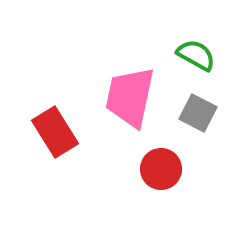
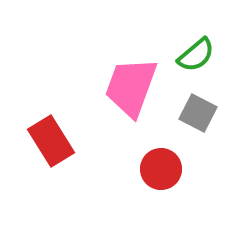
green semicircle: rotated 111 degrees clockwise
pink trapezoid: moved 1 px right, 10 px up; rotated 8 degrees clockwise
red rectangle: moved 4 px left, 9 px down
